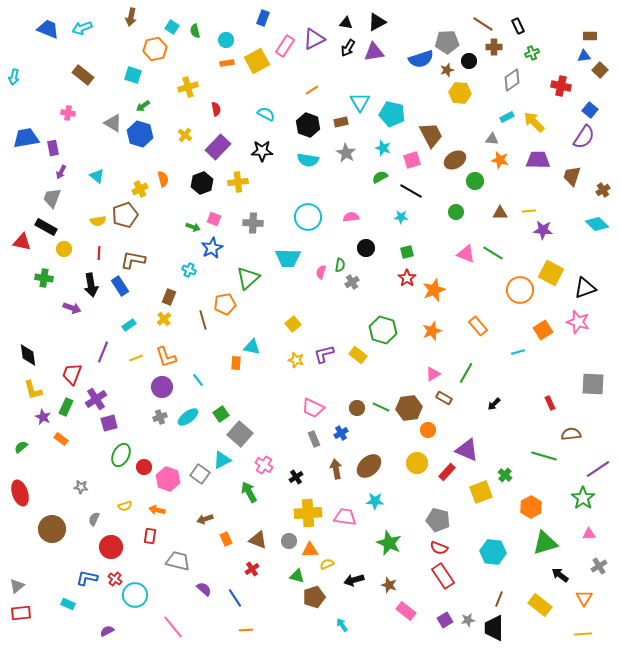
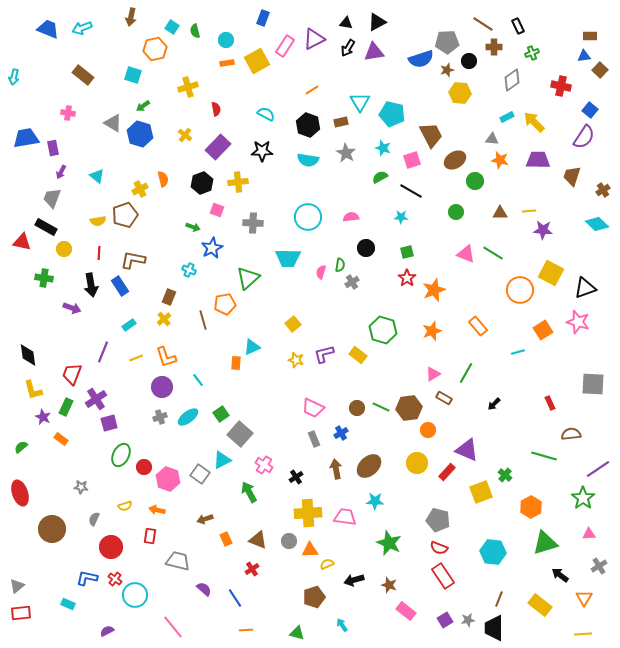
pink square at (214, 219): moved 3 px right, 9 px up
cyan triangle at (252, 347): rotated 36 degrees counterclockwise
green triangle at (297, 576): moved 57 px down
